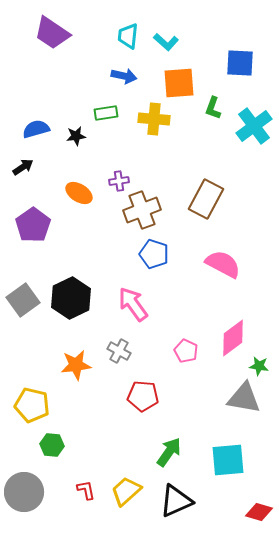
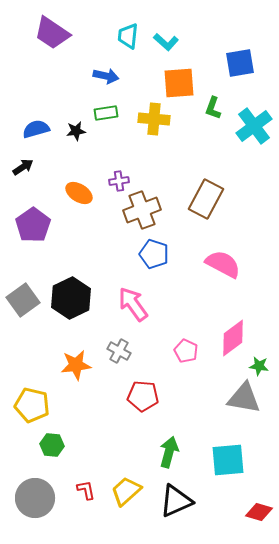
blue square: rotated 12 degrees counterclockwise
blue arrow: moved 18 px left
black star: moved 5 px up
green arrow: rotated 20 degrees counterclockwise
gray circle: moved 11 px right, 6 px down
